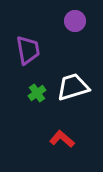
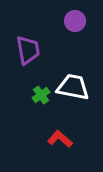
white trapezoid: rotated 28 degrees clockwise
green cross: moved 4 px right, 2 px down
red L-shape: moved 2 px left
